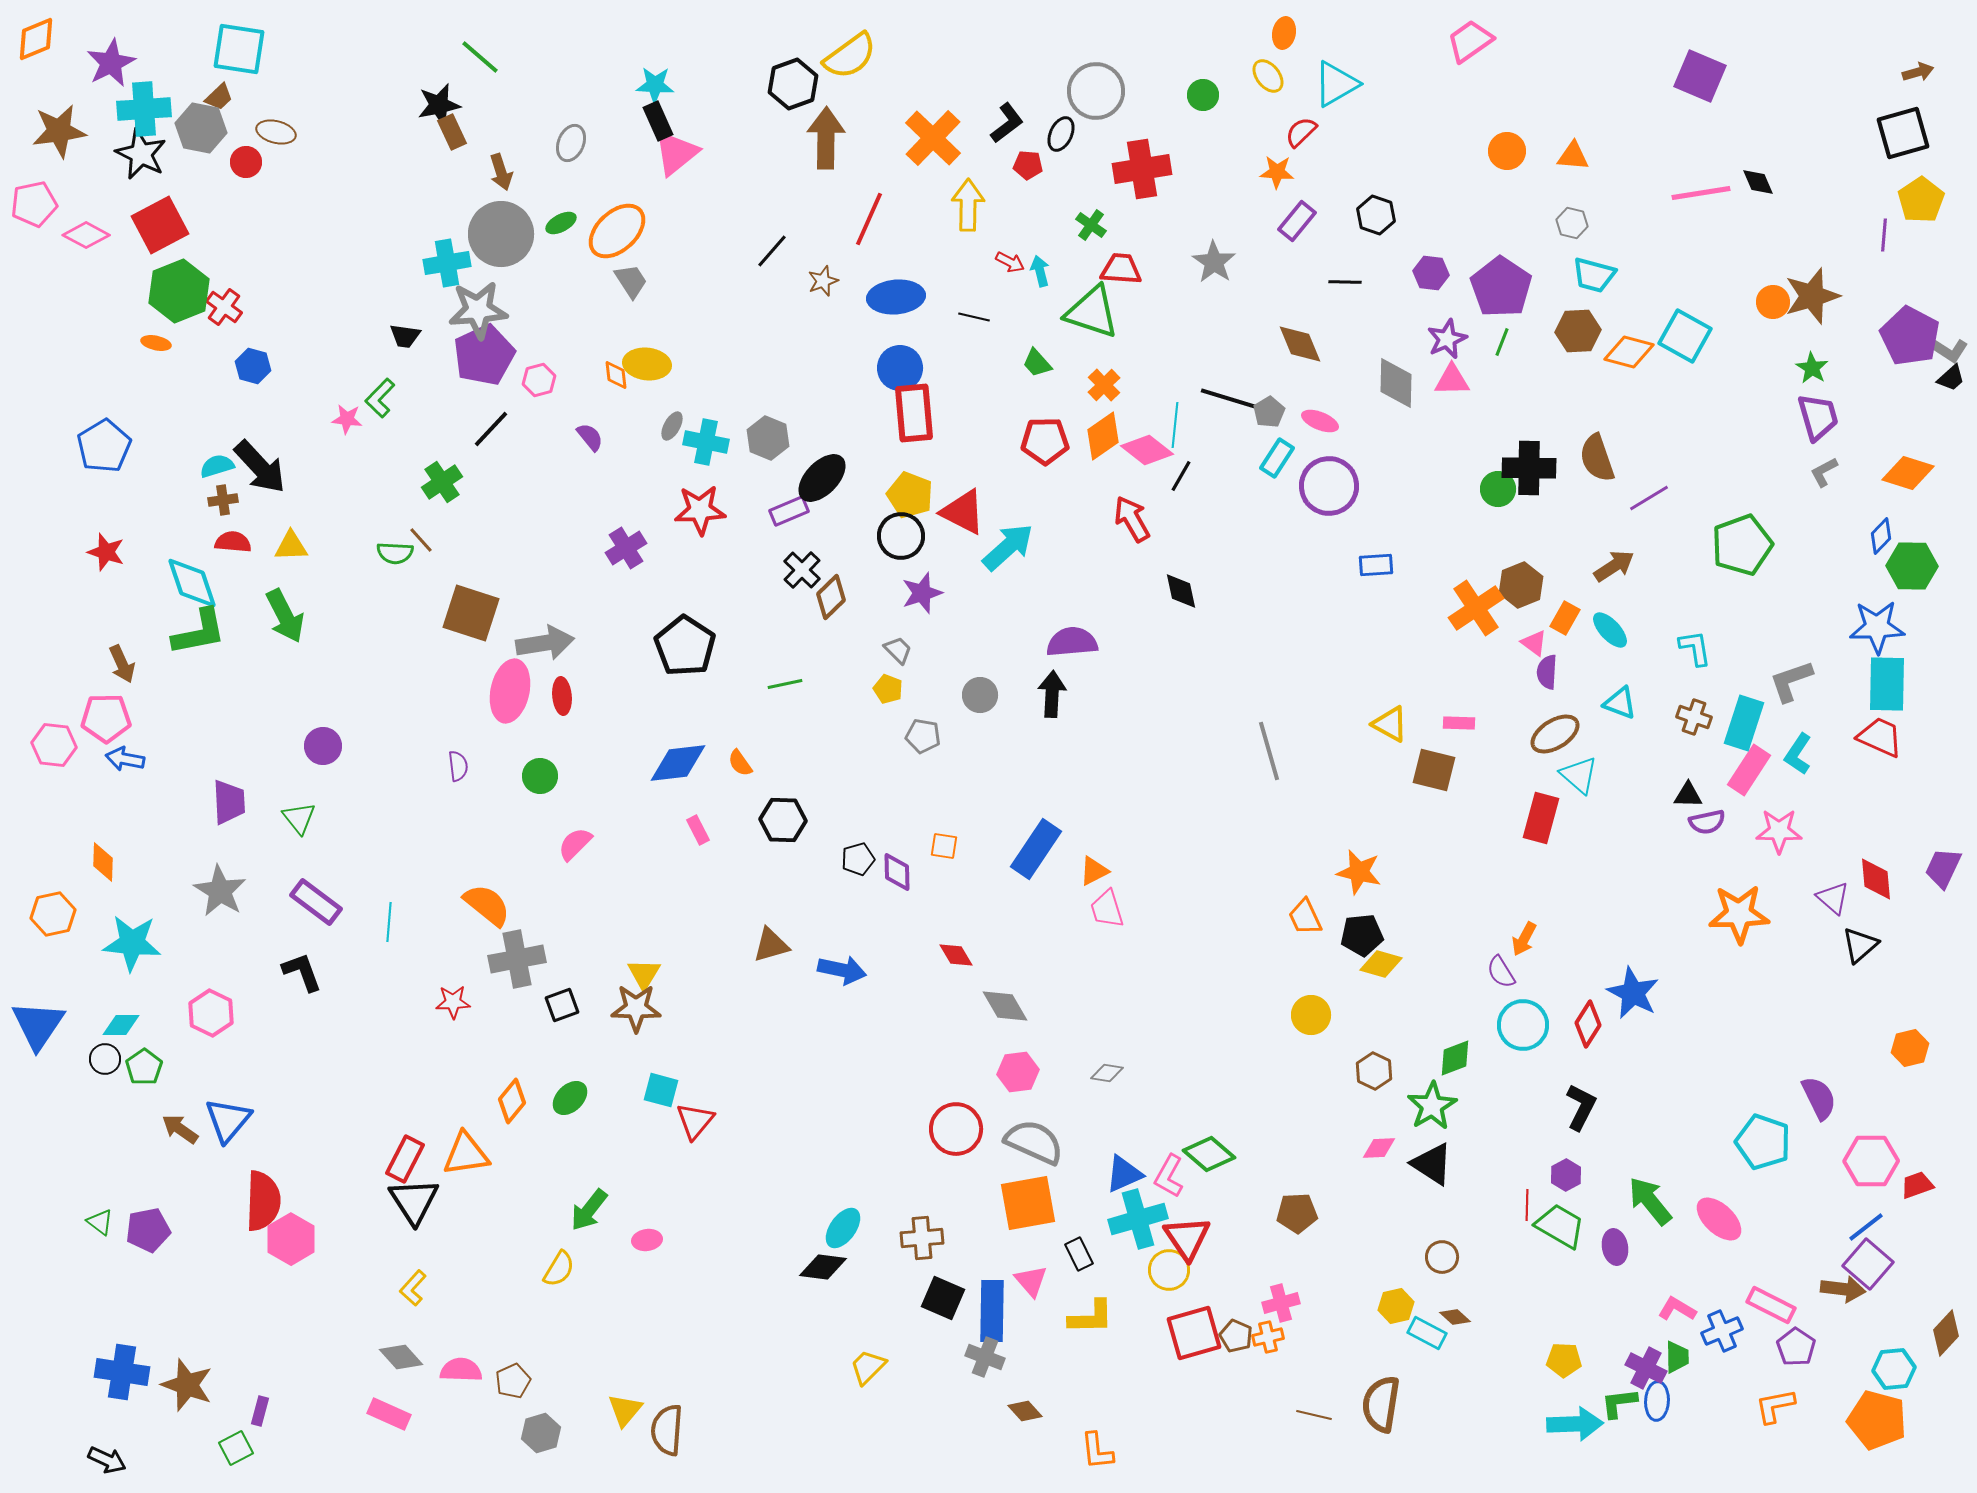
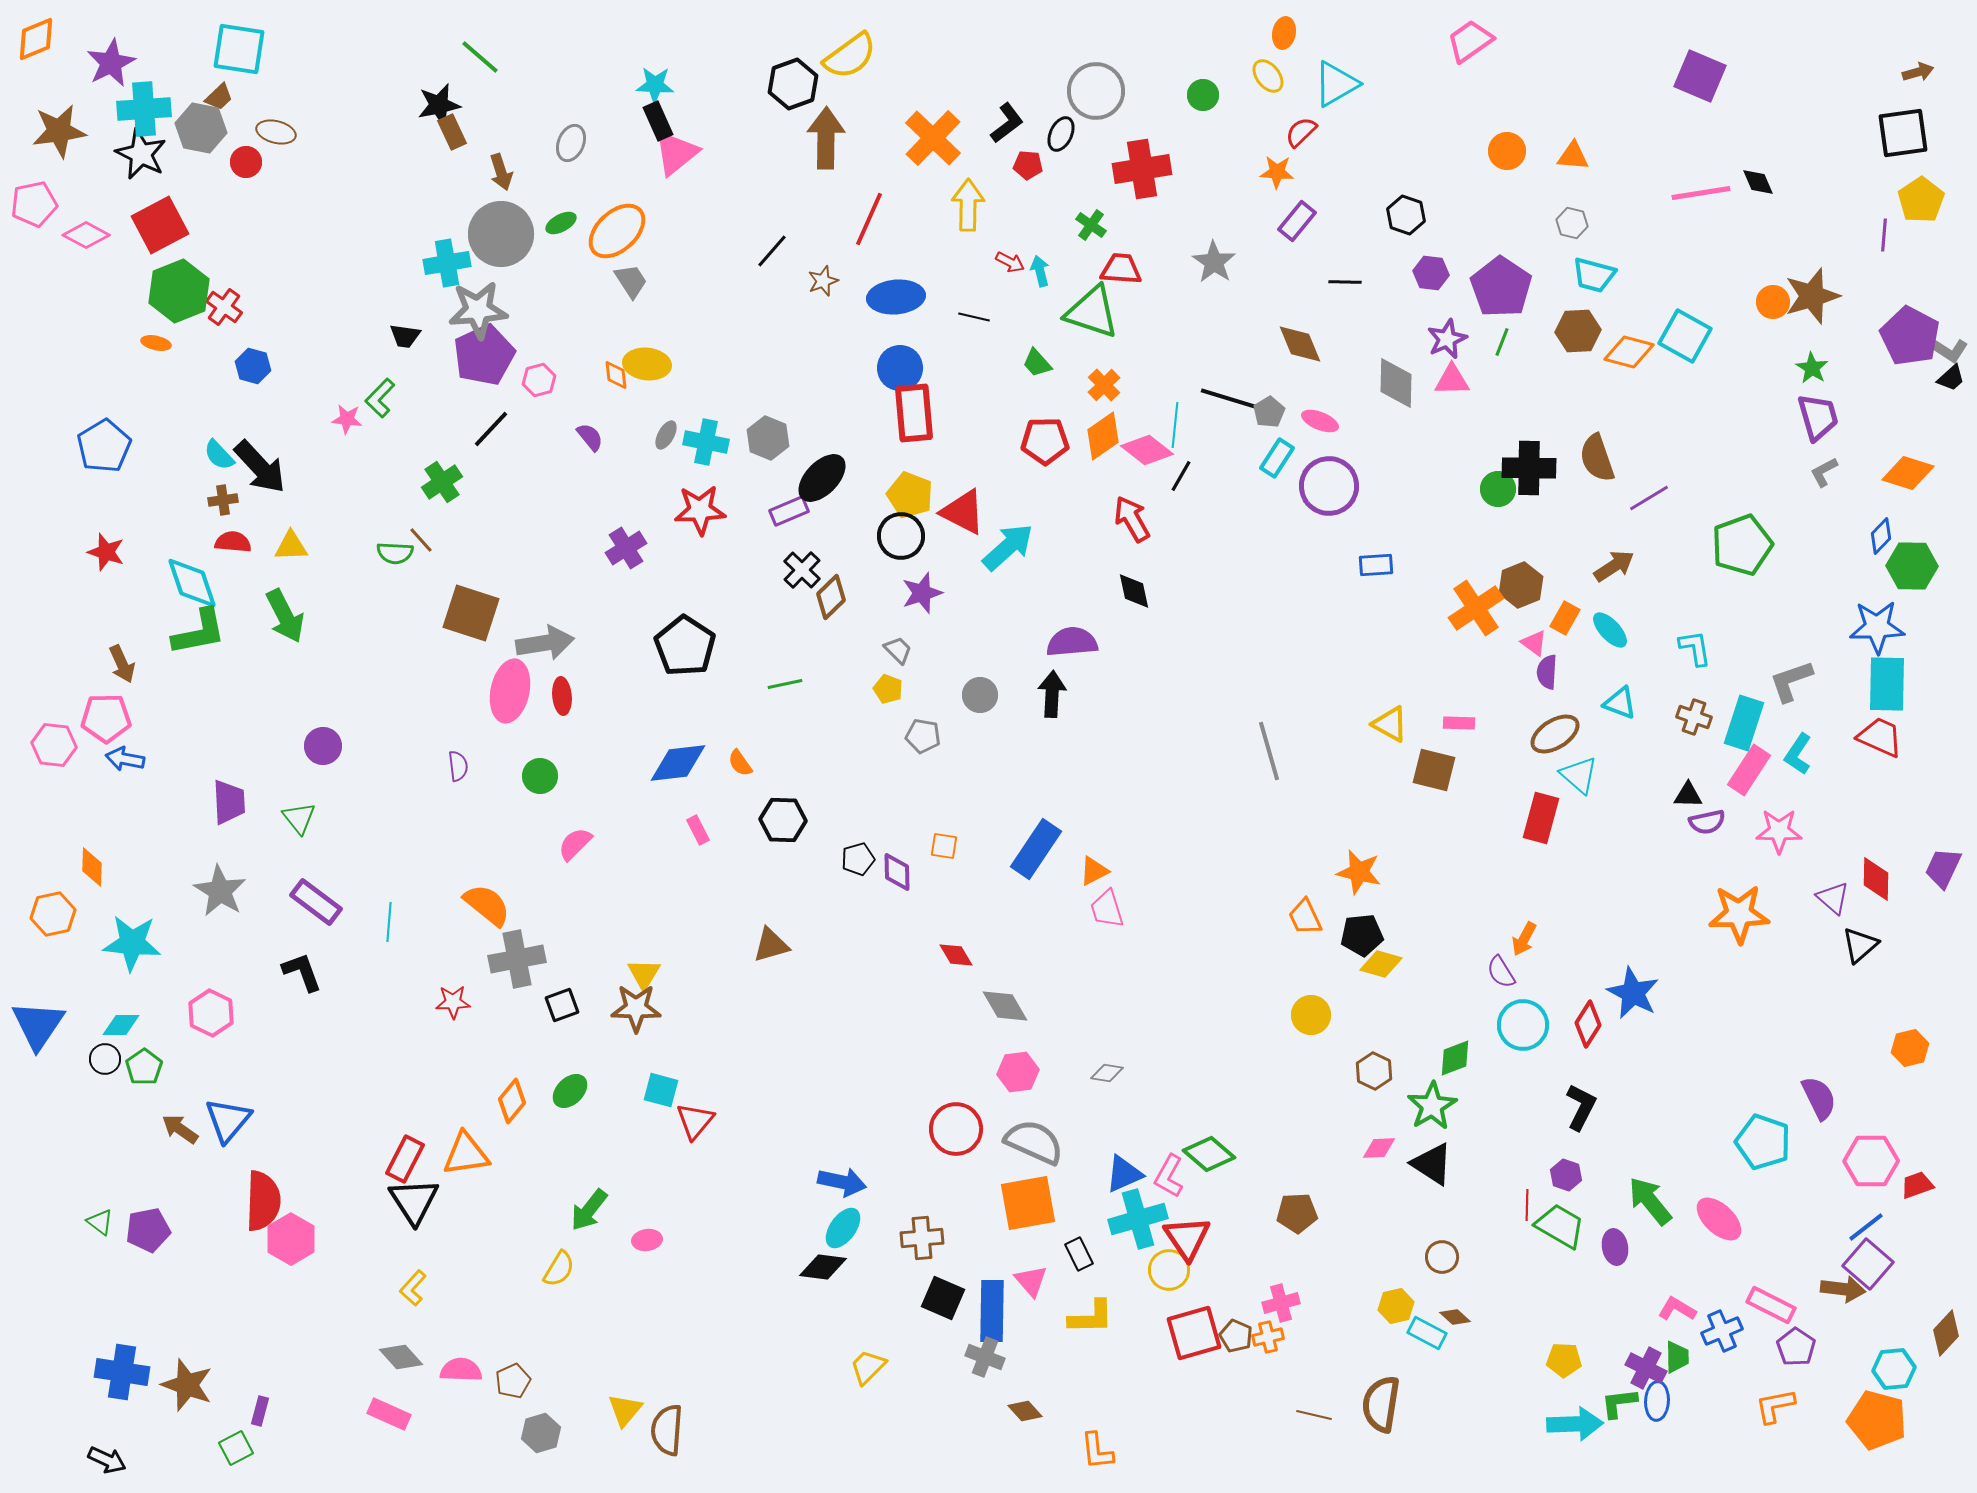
black square at (1903, 133): rotated 8 degrees clockwise
black hexagon at (1376, 215): moved 30 px right
gray ellipse at (672, 426): moved 6 px left, 9 px down
cyan semicircle at (217, 466): moved 2 px right, 11 px up; rotated 116 degrees counterclockwise
black diamond at (1181, 591): moved 47 px left
orange diamond at (103, 862): moved 11 px left, 5 px down
red diamond at (1876, 879): rotated 6 degrees clockwise
blue arrow at (842, 970): moved 212 px down
green ellipse at (570, 1098): moved 7 px up
purple hexagon at (1566, 1175): rotated 12 degrees counterclockwise
